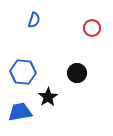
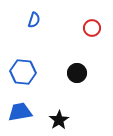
black star: moved 11 px right, 23 px down
